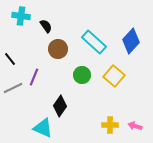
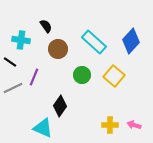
cyan cross: moved 24 px down
black line: moved 3 px down; rotated 16 degrees counterclockwise
pink arrow: moved 1 px left, 1 px up
